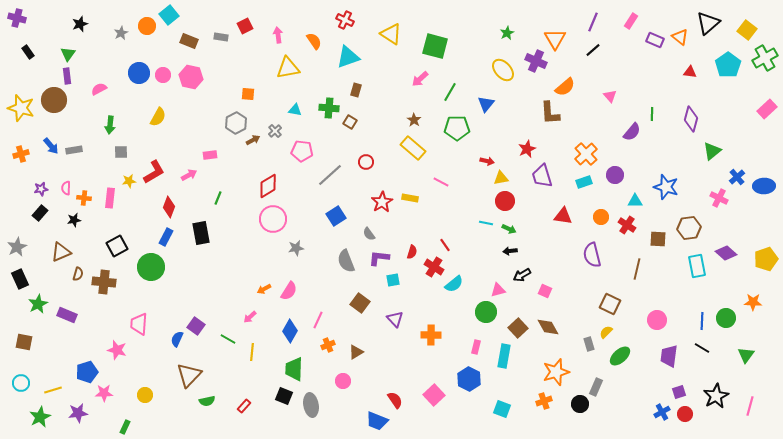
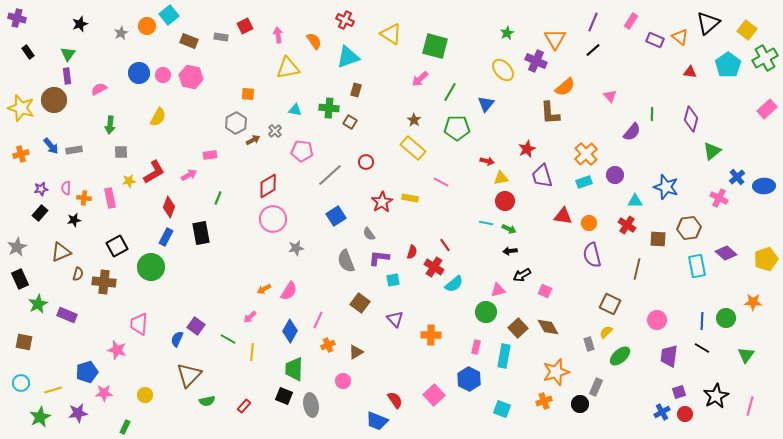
pink rectangle at (110, 198): rotated 18 degrees counterclockwise
orange circle at (601, 217): moved 12 px left, 6 px down
